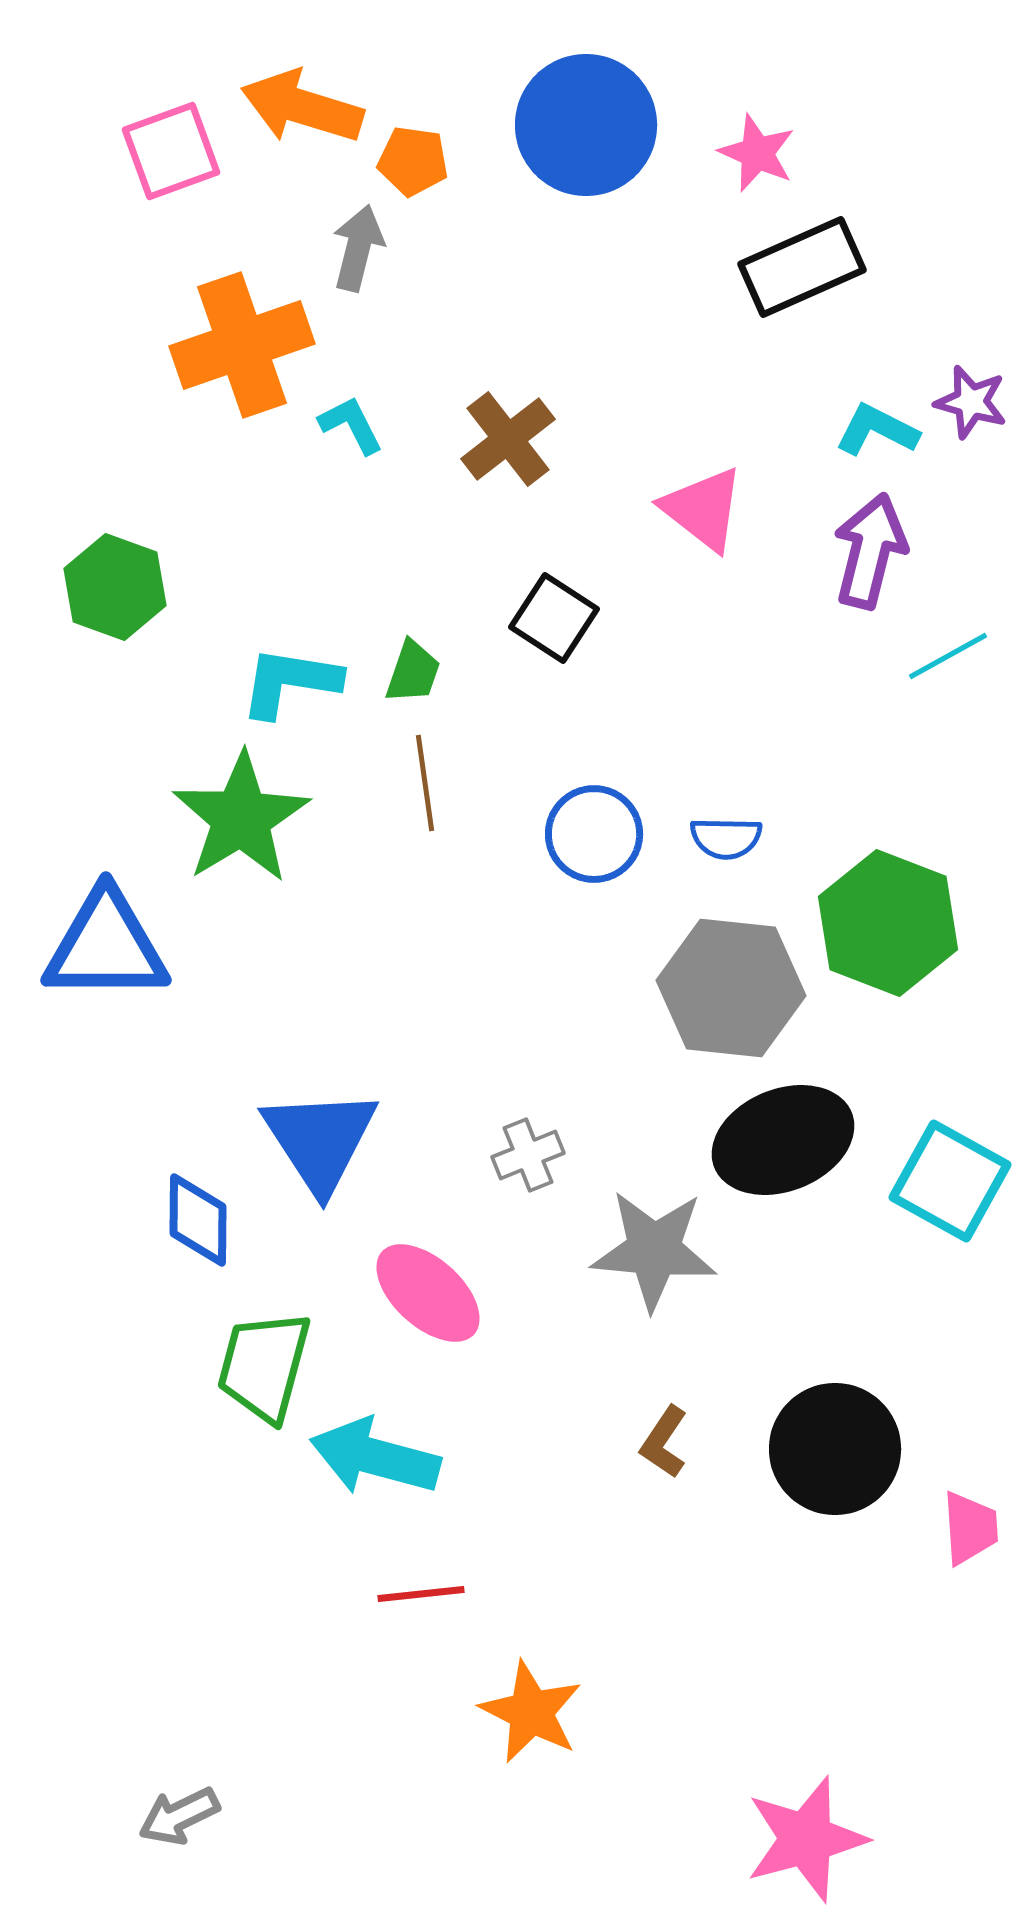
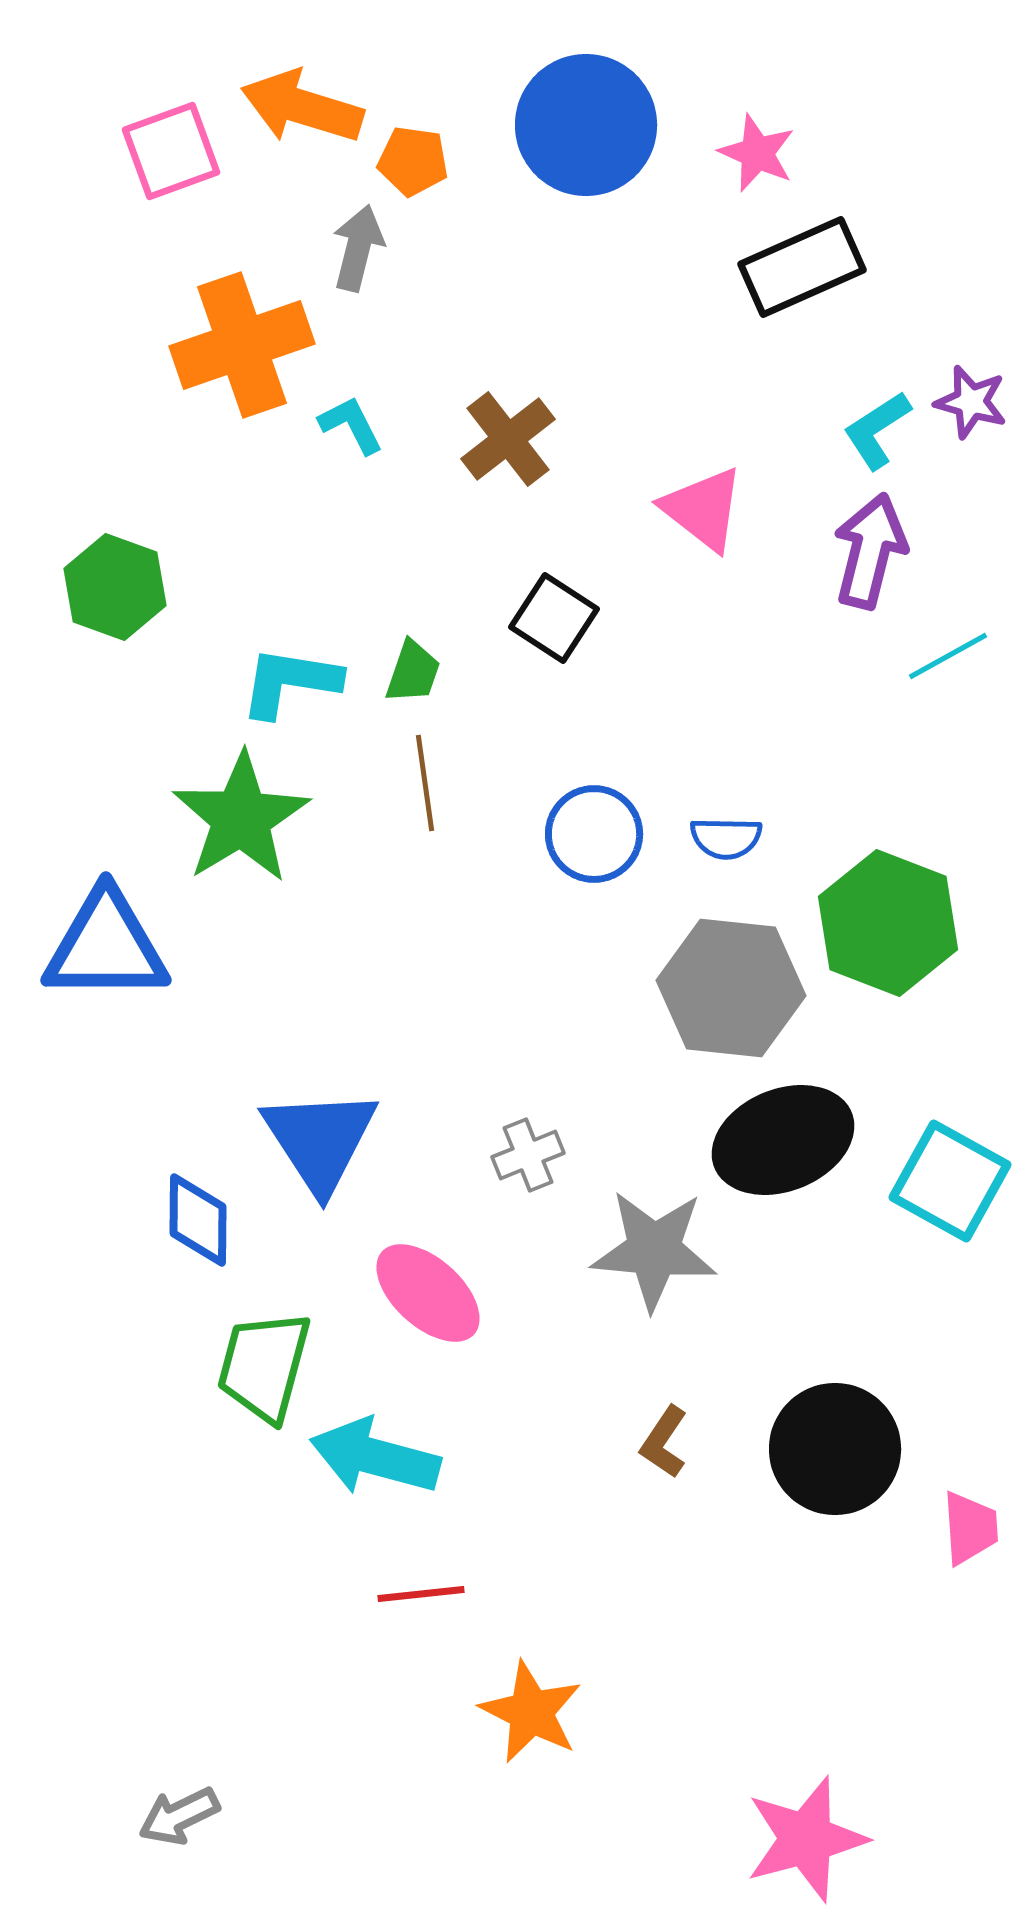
cyan L-shape at (877, 430): rotated 60 degrees counterclockwise
